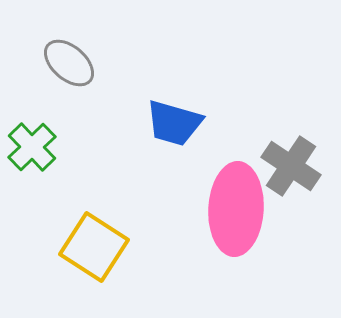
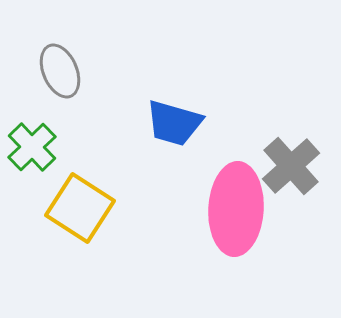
gray ellipse: moved 9 px left, 8 px down; rotated 26 degrees clockwise
gray cross: rotated 14 degrees clockwise
yellow square: moved 14 px left, 39 px up
